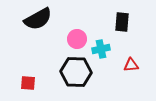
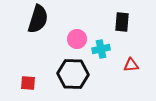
black semicircle: rotated 44 degrees counterclockwise
black hexagon: moved 3 px left, 2 px down
